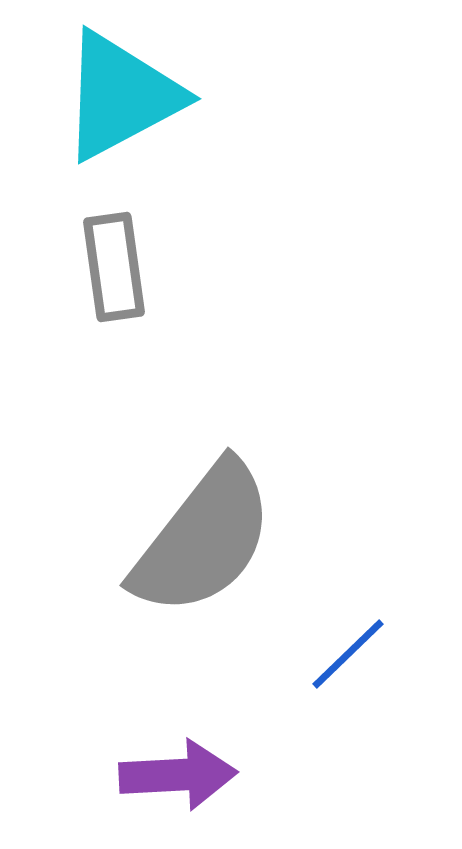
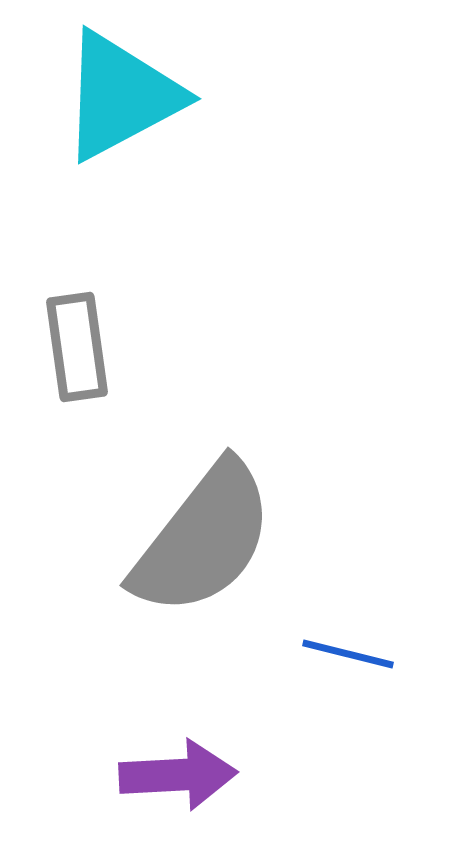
gray rectangle: moved 37 px left, 80 px down
blue line: rotated 58 degrees clockwise
